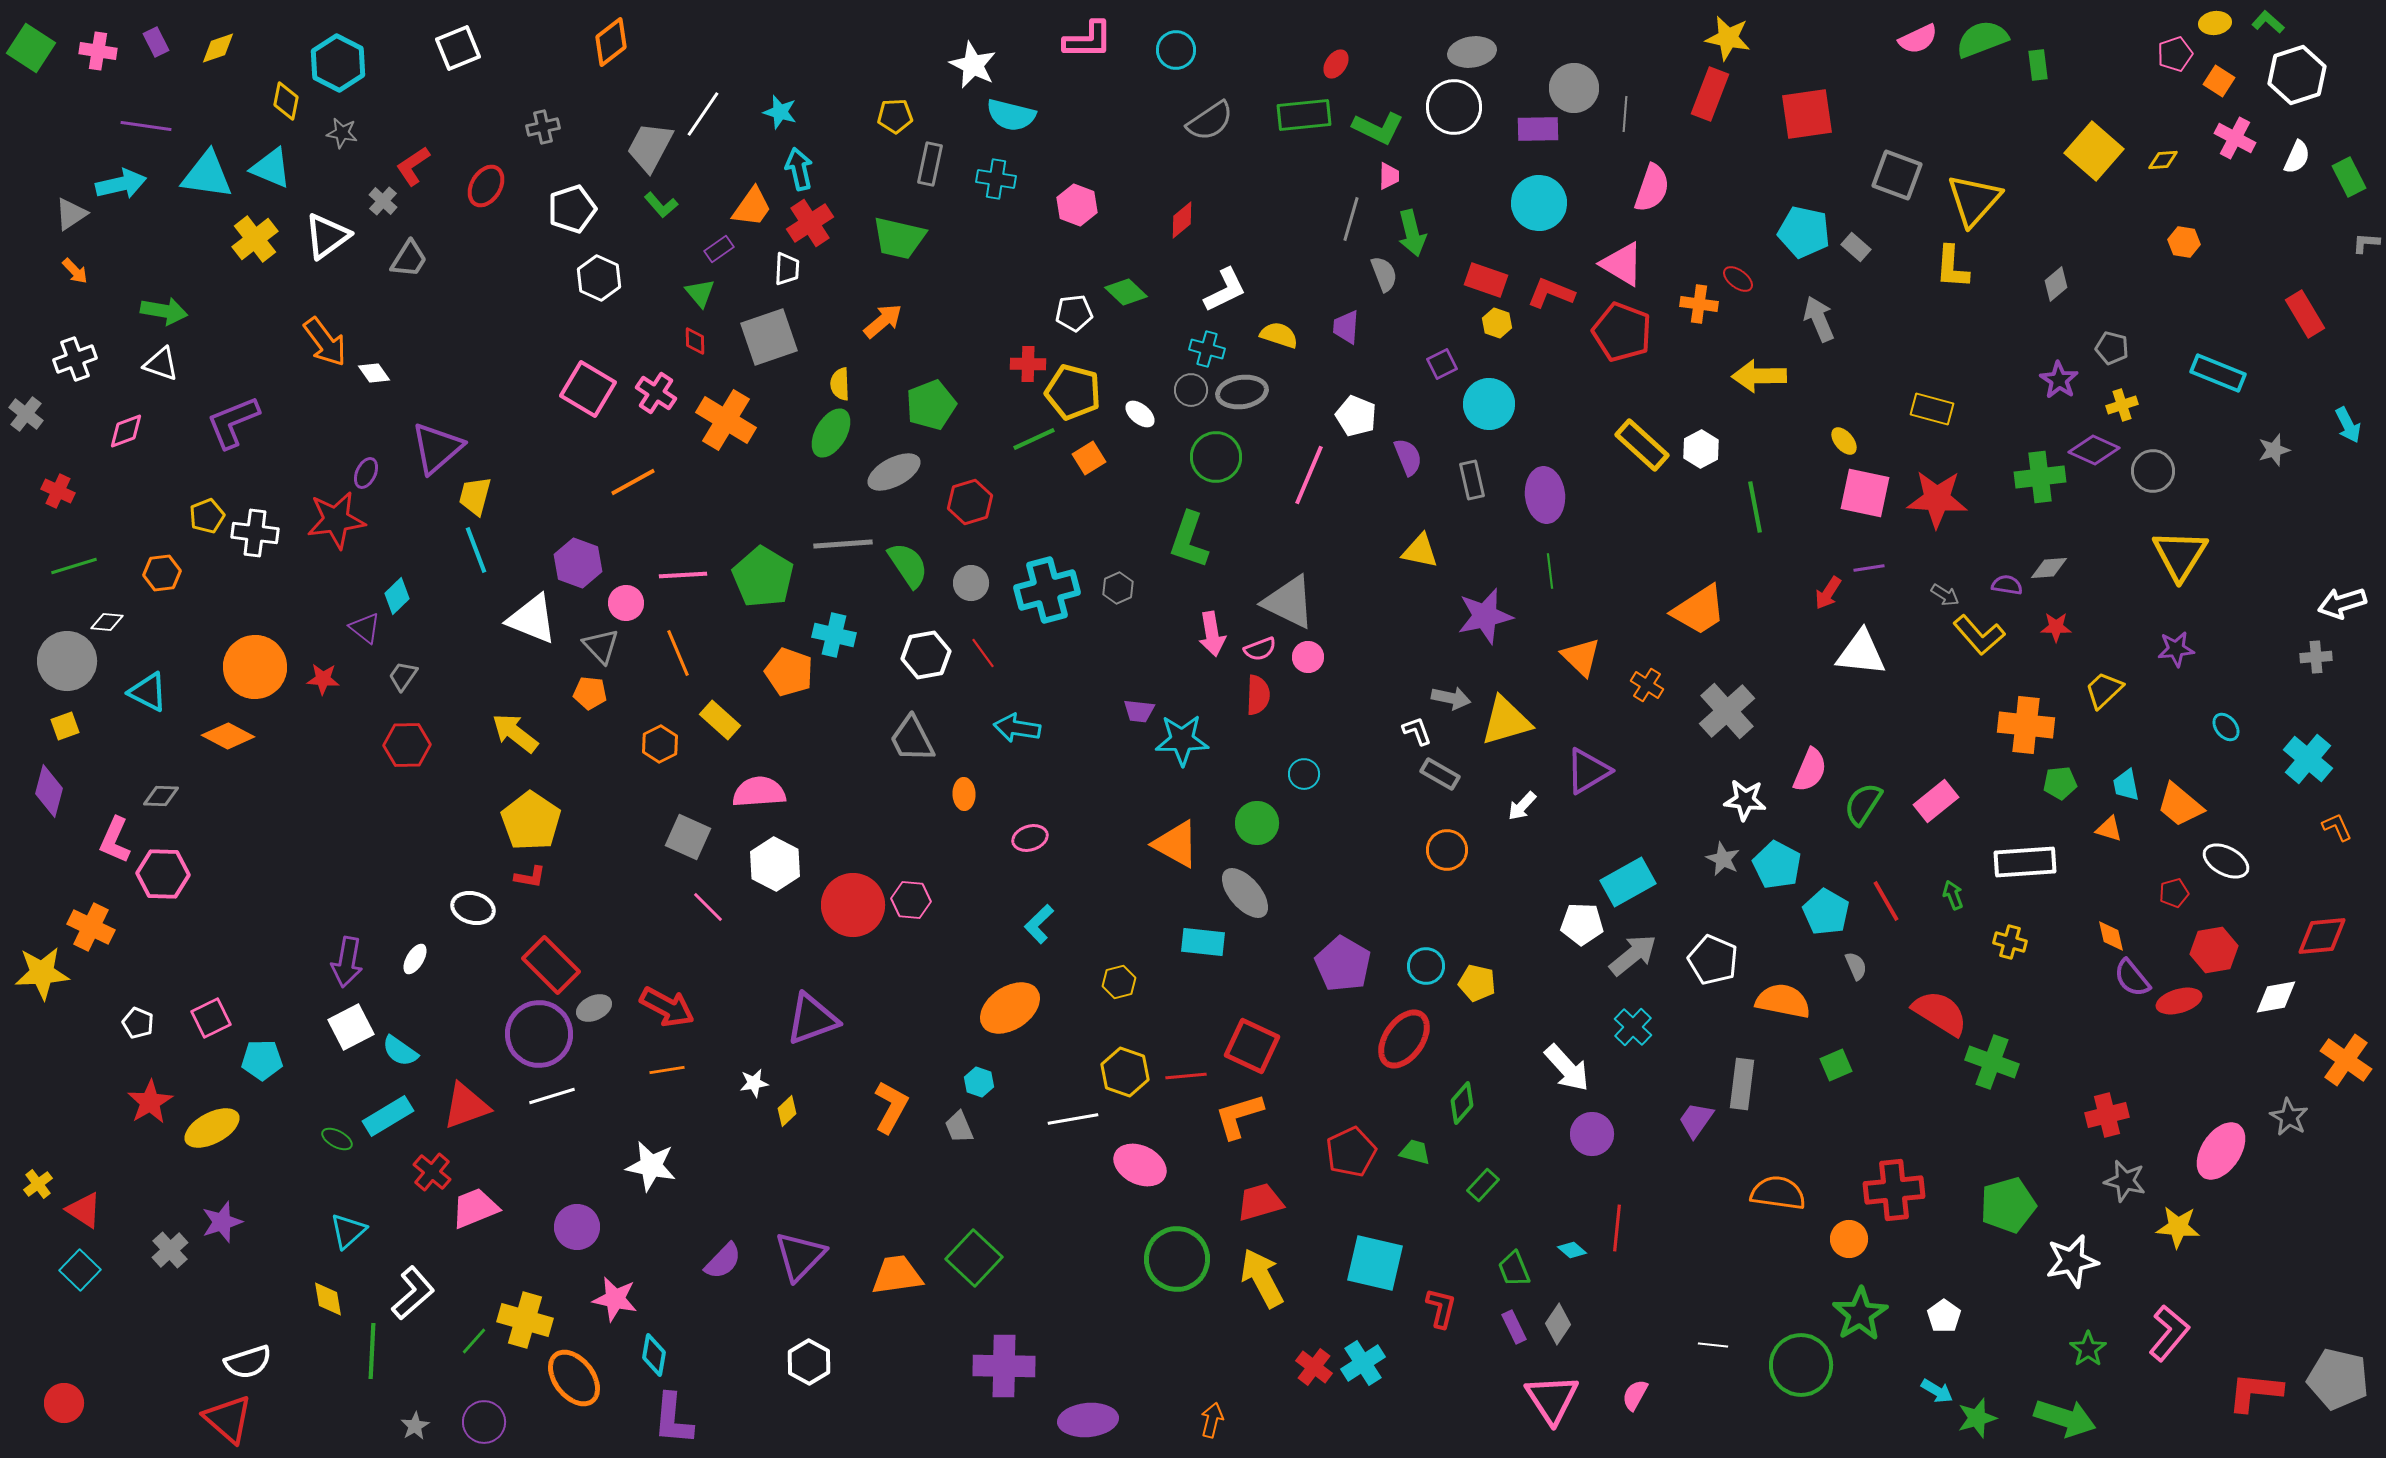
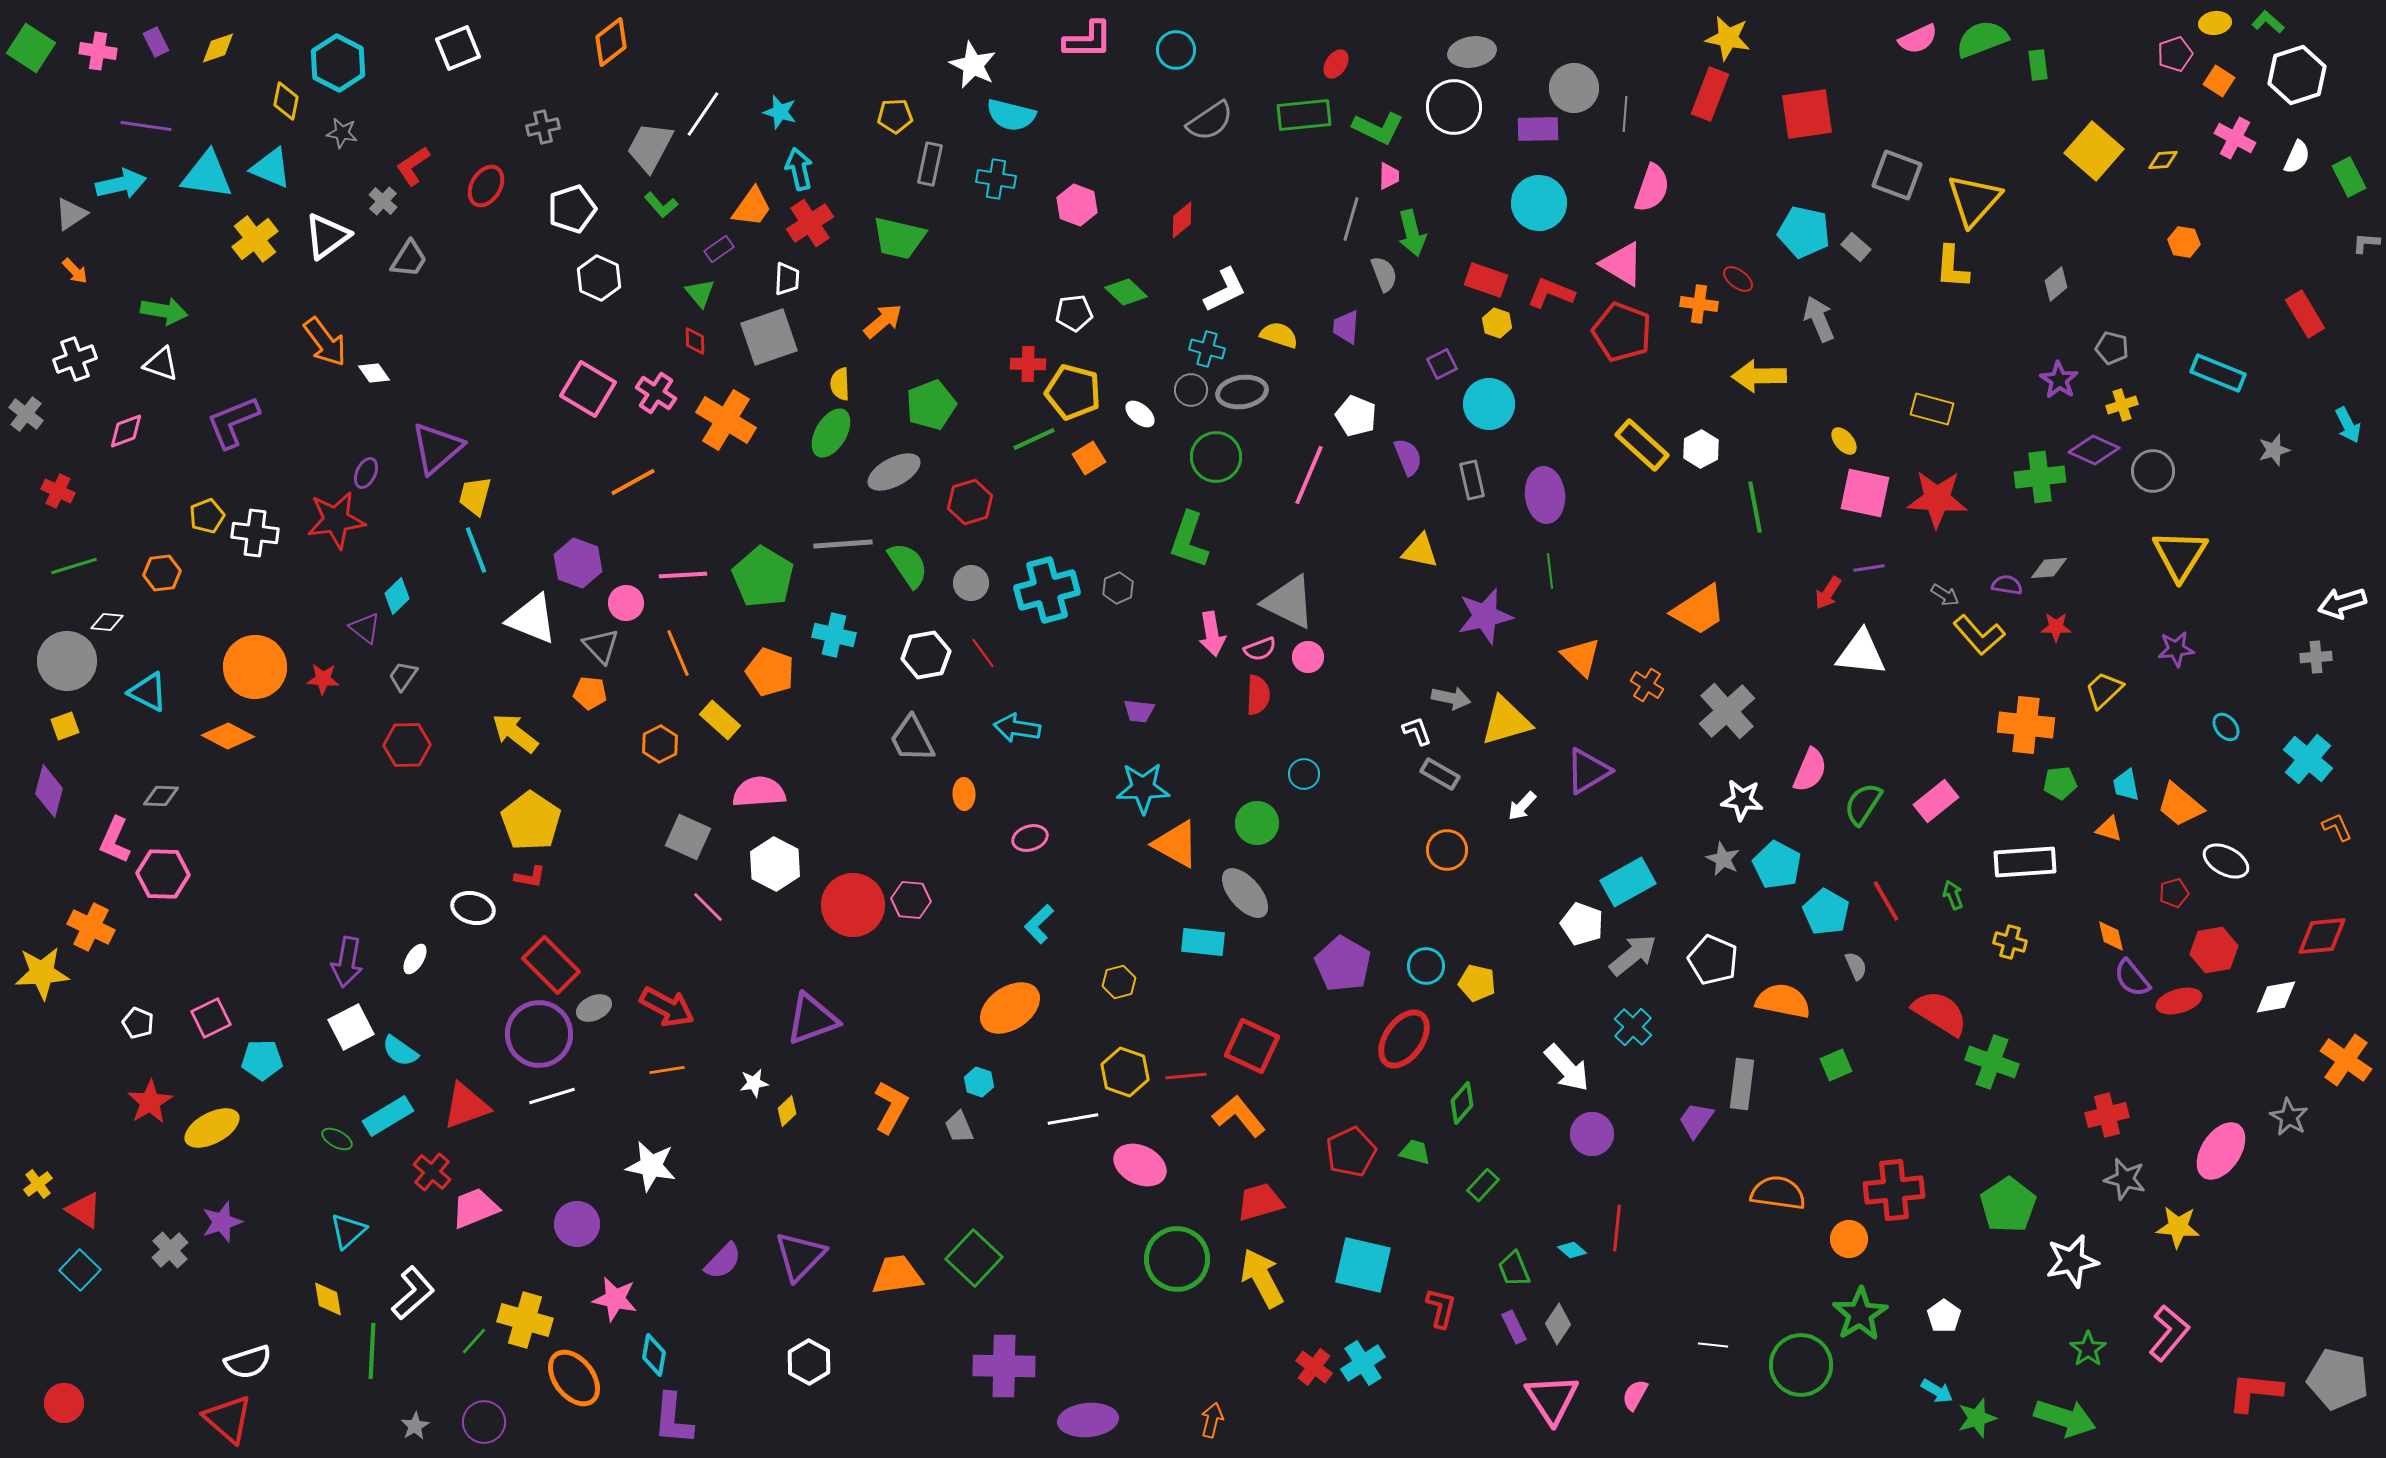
white trapezoid at (787, 269): moved 10 px down
orange pentagon at (789, 672): moved 19 px left
cyan star at (1182, 740): moved 39 px left, 48 px down
white star at (1745, 800): moved 3 px left
white pentagon at (1582, 924): rotated 18 degrees clockwise
orange L-shape at (1239, 1116): rotated 68 degrees clockwise
gray star at (2125, 1181): moved 2 px up
green pentagon at (2008, 1205): rotated 18 degrees counterclockwise
purple circle at (577, 1227): moved 3 px up
cyan square at (1375, 1263): moved 12 px left, 2 px down
